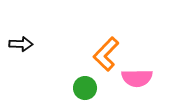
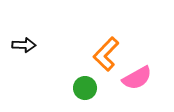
black arrow: moved 3 px right, 1 px down
pink semicircle: rotated 28 degrees counterclockwise
